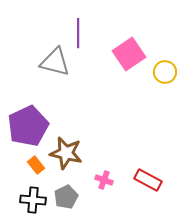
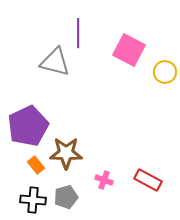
pink square: moved 4 px up; rotated 28 degrees counterclockwise
brown star: rotated 12 degrees counterclockwise
gray pentagon: rotated 10 degrees clockwise
